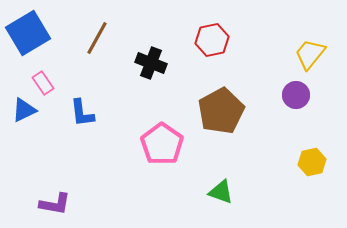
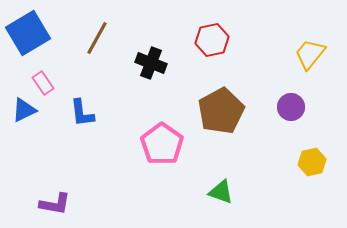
purple circle: moved 5 px left, 12 px down
